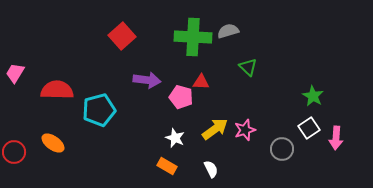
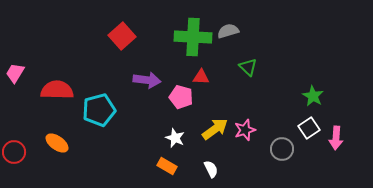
red triangle: moved 5 px up
orange ellipse: moved 4 px right
